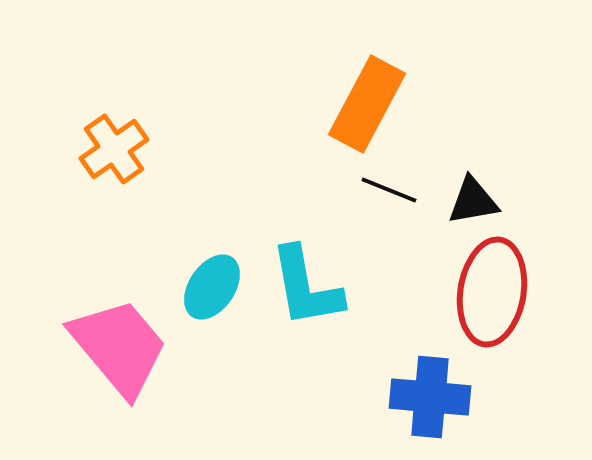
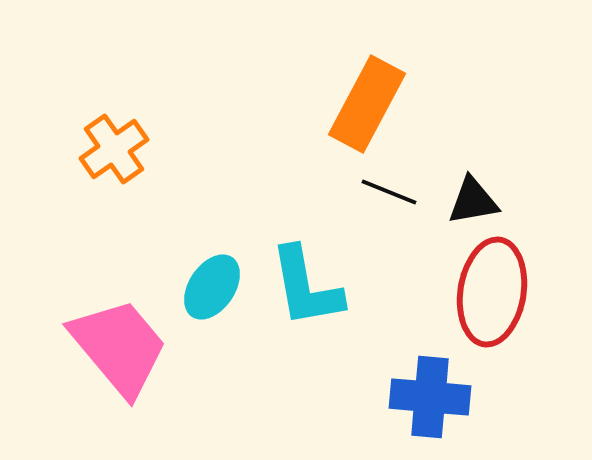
black line: moved 2 px down
